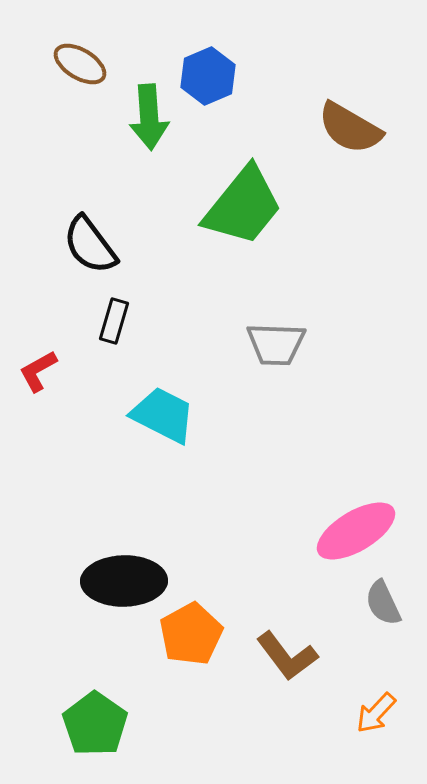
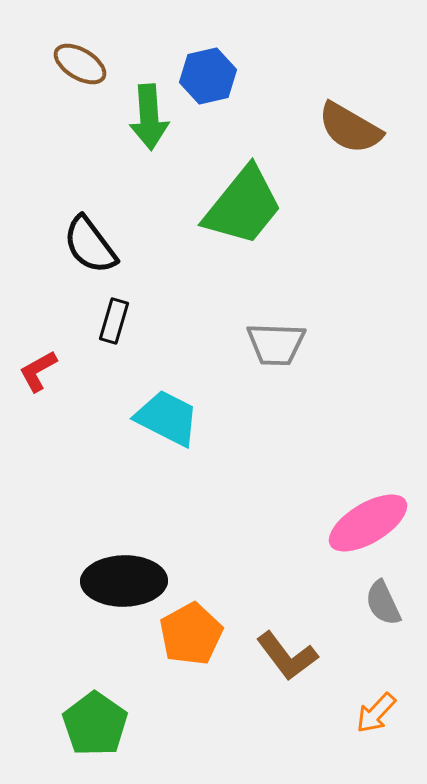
blue hexagon: rotated 10 degrees clockwise
cyan trapezoid: moved 4 px right, 3 px down
pink ellipse: moved 12 px right, 8 px up
